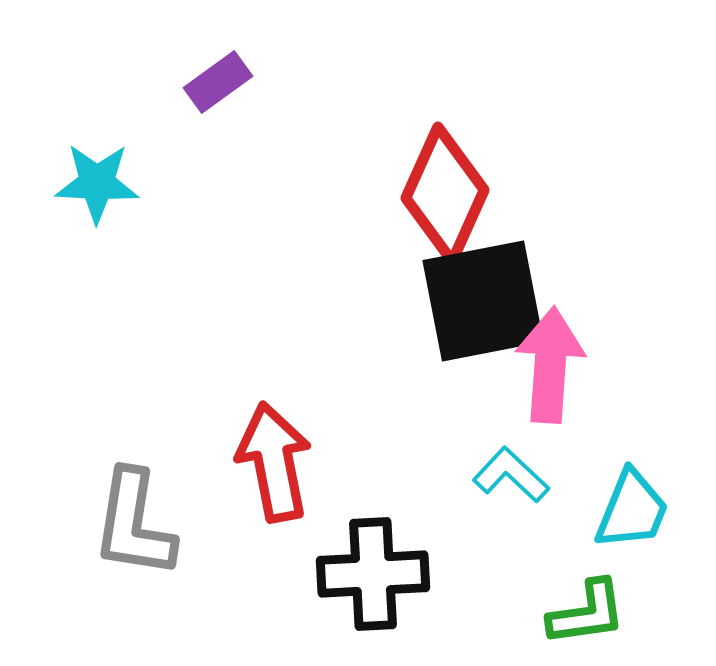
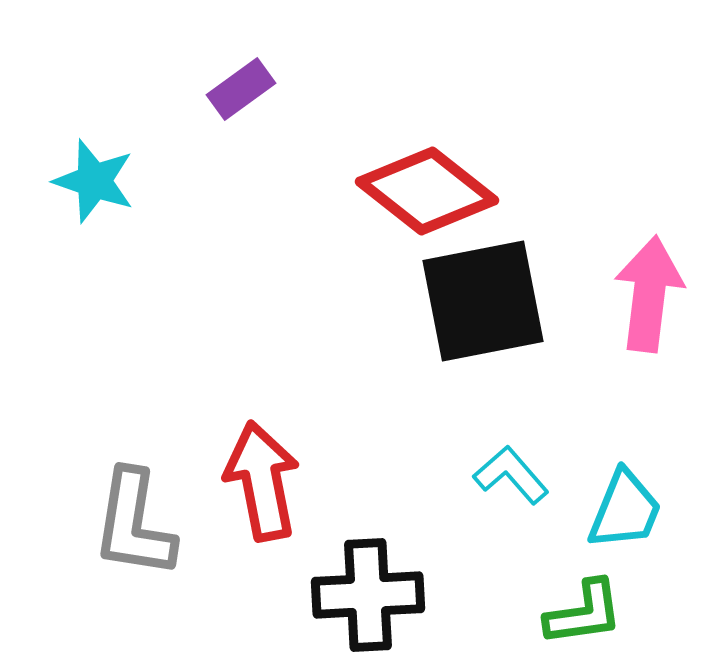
purple rectangle: moved 23 px right, 7 px down
cyan star: moved 3 px left, 2 px up; rotated 16 degrees clockwise
red diamond: moved 18 px left, 3 px up; rotated 76 degrees counterclockwise
pink arrow: moved 99 px right, 71 px up; rotated 3 degrees clockwise
red arrow: moved 12 px left, 19 px down
cyan L-shape: rotated 6 degrees clockwise
cyan trapezoid: moved 7 px left
black cross: moved 5 px left, 21 px down
green L-shape: moved 3 px left
